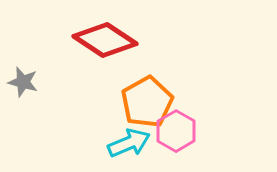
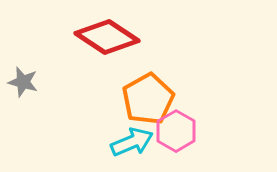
red diamond: moved 2 px right, 3 px up
orange pentagon: moved 1 px right, 3 px up
cyan arrow: moved 3 px right, 1 px up
